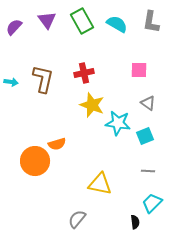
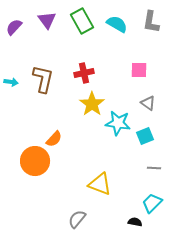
yellow star: moved 1 px up; rotated 15 degrees clockwise
orange semicircle: moved 3 px left, 5 px up; rotated 30 degrees counterclockwise
gray line: moved 6 px right, 3 px up
yellow triangle: rotated 10 degrees clockwise
black semicircle: rotated 72 degrees counterclockwise
